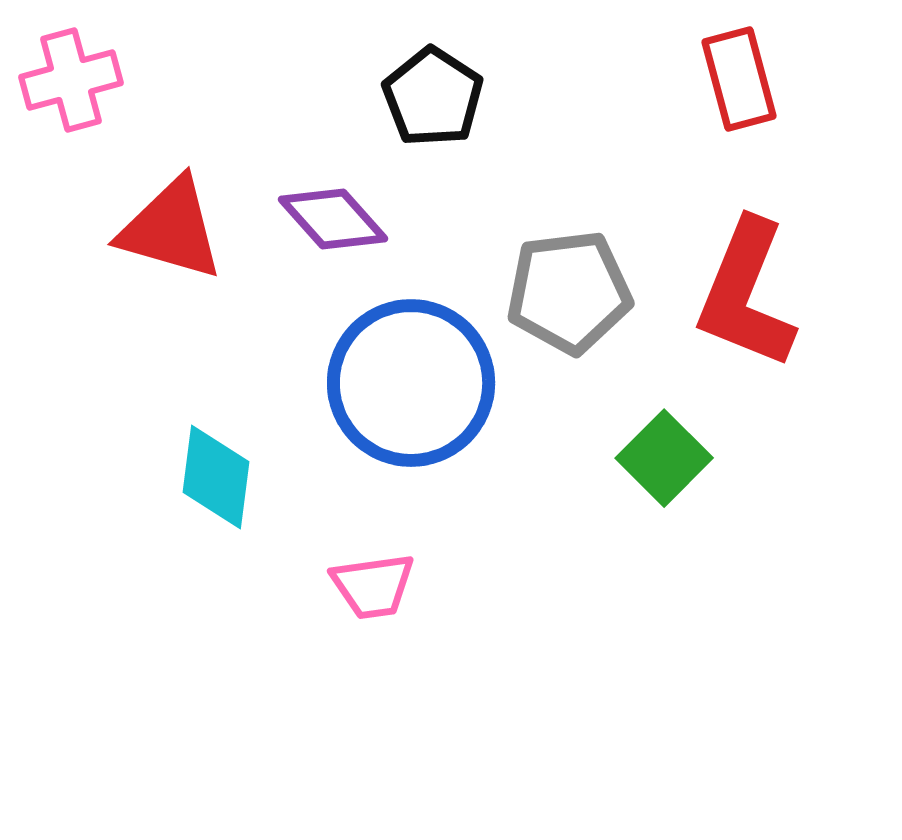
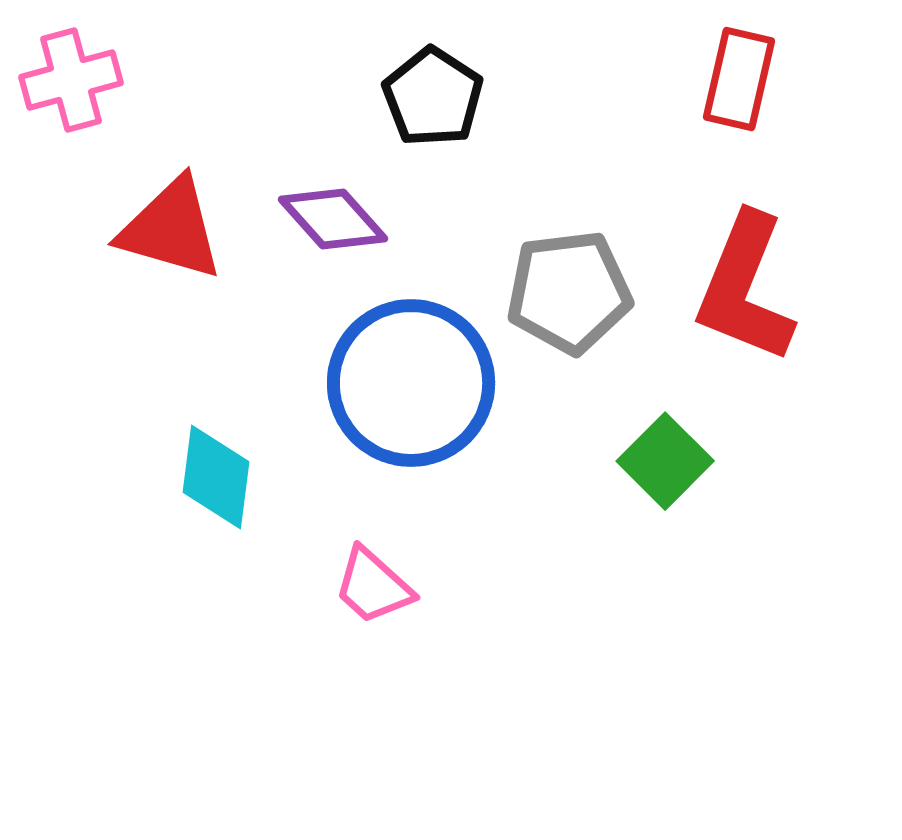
red rectangle: rotated 28 degrees clockwise
red L-shape: moved 1 px left, 6 px up
green square: moved 1 px right, 3 px down
pink trapezoid: rotated 50 degrees clockwise
